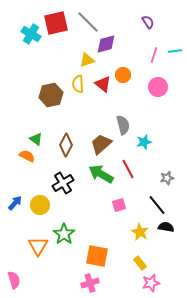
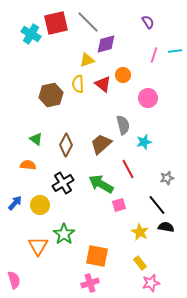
pink circle: moved 10 px left, 11 px down
orange semicircle: moved 1 px right, 9 px down; rotated 21 degrees counterclockwise
green arrow: moved 10 px down
